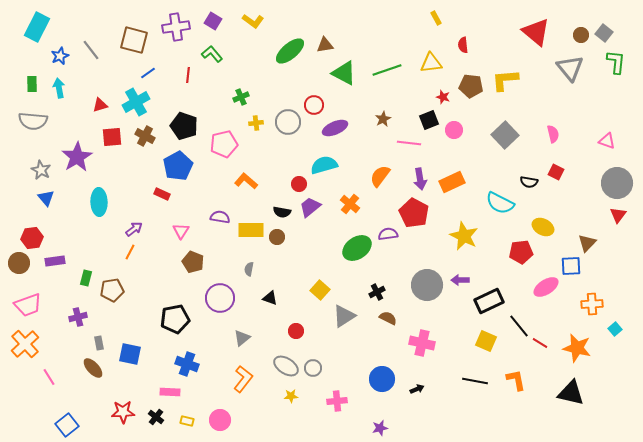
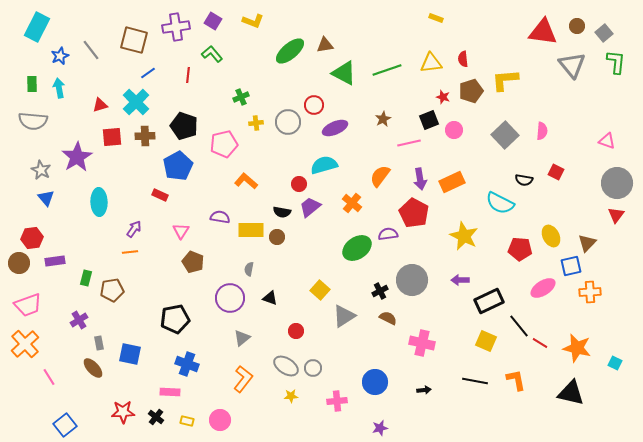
yellow rectangle at (436, 18): rotated 40 degrees counterclockwise
yellow L-shape at (253, 21): rotated 15 degrees counterclockwise
red triangle at (536, 32): moved 7 px right; rotated 32 degrees counterclockwise
gray square at (604, 33): rotated 12 degrees clockwise
brown circle at (581, 35): moved 4 px left, 9 px up
red semicircle at (463, 45): moved 14 px down
gray triangle at (570, 68): moved 2 px right, 3 px up
brown pentagon at (471, 86): moved 5 px down; rotated 25 degrees counterclockwise
cyan cross at (136, 102): rotated 16 degrees counterclockwise
pink semicircle at (553, 134): moved 11 px left, 3 px up; rotated 18 degrees clockwise
brown cross at (145, 136): rotated 30 degrees counterclockwise
pink line at (409, 143): rotated 20 degrees counterclockwise
black semicircle at (529, 182): moved 5 px left, 2 px up
red rectangle at (162, 194): moved 2 px left, 1 px down
orange cross at (350, 204): moved 2 px right, 1 px up
red triangle at (618, 215): moved 2 px left
yellow ellipse at (543, 227): moved 8 px right, 9 px down; rotated 35 degrees clockwise
purple arrow at (134, 229): rotated 18 degrees counterclockwise
orange line at (130, 252): rotated 56 degrees clockwise
red pentagon at (521, 252): moved 1 px left, 3 px up; rotated 10 degrees clockwise
blue square at (571, 266): rotated 10 degrees counterclockwise
gray circle at (427, 285): moved 15 px left, 5 px up
pink ellipse at (546, 287): moved 3 px left, 1 px down
black cross at (377, 292): moved 3 px right, 1 px up
purple circle at (220, 298): moved 10 px right
orange cross at (592, 304): moved 2 px left, 12 px up
purple cross at (78, 317): moved 1 px right, 3 px down; rotated 18 degrees counterclockwise
cyan square at (615, 329): moved 34 px down; rotated 24 degrees counterclockwise
blue circle at (382, 379): moved 7 px left, 3 px down
black arrow at (417, 389): moved 7 px right, 1 px down; rotated 16 degrees clockwise
blue square at (67, 425): moved 2 px left
